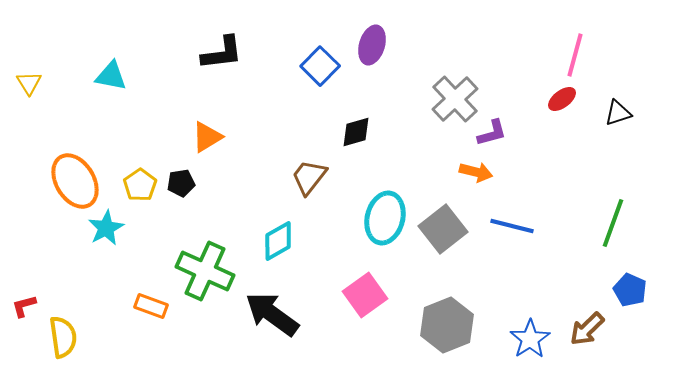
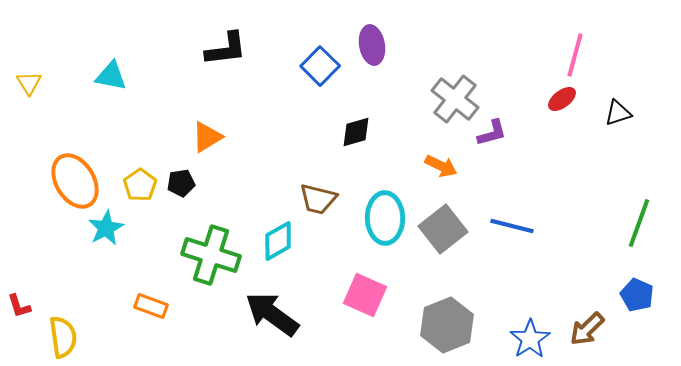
purple ellipse: rotated 27 degrees counterclockwise
black L-shape: moved 4 px right, 4 px up
gray cross: rotated 9 degrees counterclockwise
orange arrow: moved 35 px left, 6 px up; rotated 12 degrees clockwise
brown trapezoid: moved 9 px right, 22 px down; rotated 114 degrees counterclockwise
cyan ellipse: rotated 15 degrees counterclockwise
green line: moved 26 px right
green cross: moved 6 px right, 16 px up; rotated 6 degrees counterclockwise
blue pentagon: moved 7 px right, 5 px down
pink square: rotated 30 degrees counterclockwise
red L-shape: moved 5 px left; rotated 92 degrees counterclockwise
